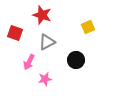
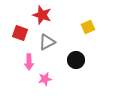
red square: moved 5 px right
pink arrow: rotated 28 degrees counterclockwise
